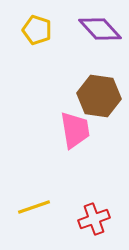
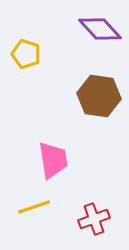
yellow pentagon: moved 11 px left, 24 px down
pink trapezoid: moved 22 px left, 30 px down
